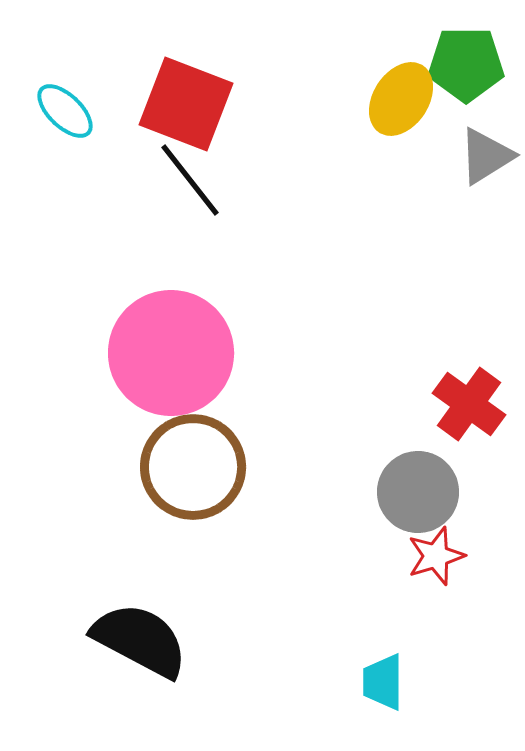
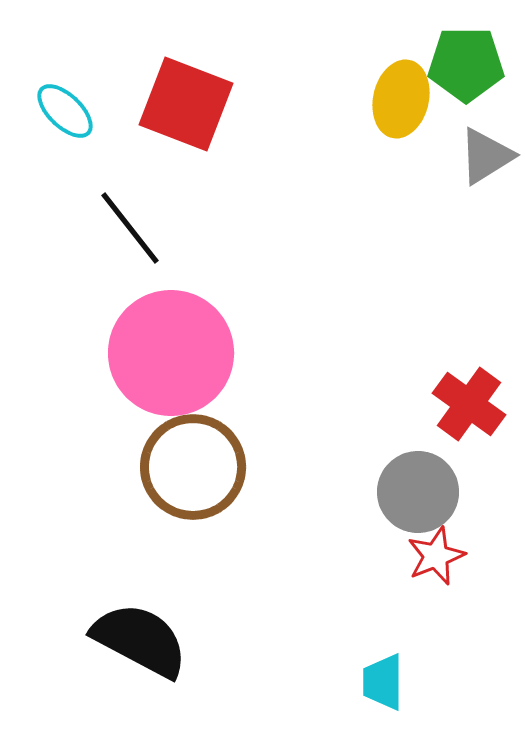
yellow ellipse: rotated 20 degrees counterclockwise
black line: moved 60 px left, 48 px down
red star: rotated 4 degrees counterclockwise
